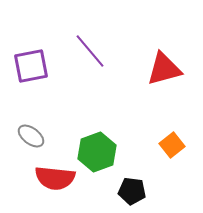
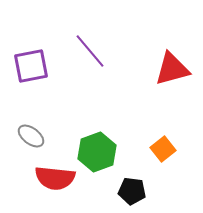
red triangle: moved 8 px right
orange square: moved 9 px left, 4 px down
